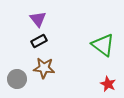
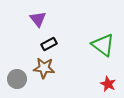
black rectangle: moved 10 px right, 3 px down
